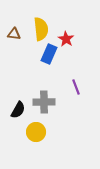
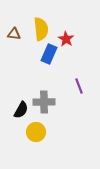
purple line: moved 3 px right, 1 px up
black semicircle: moved 3 px right
